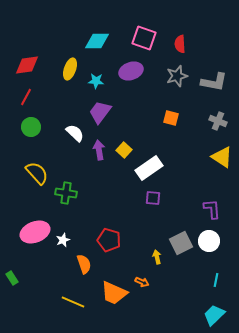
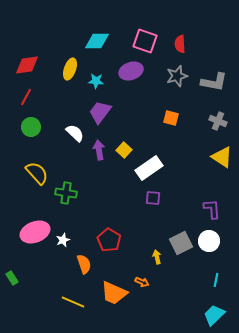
pink square: moved 1 px right, 3 px down
red pentagon: rotated 15 degrees clockwise
